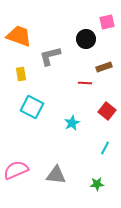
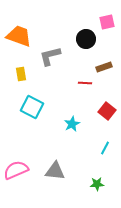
cyan star: moved 1 px down
gray triangle: moved 1 px left, 4 px up
